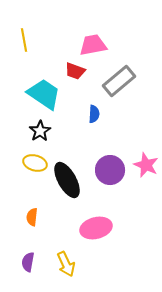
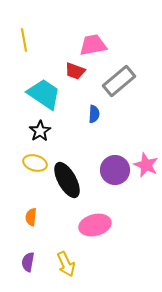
purple circle: moved 5 px right
orange semicircle: moved 1 px left
pink ellipse: moved 1 px left, 3 px up
